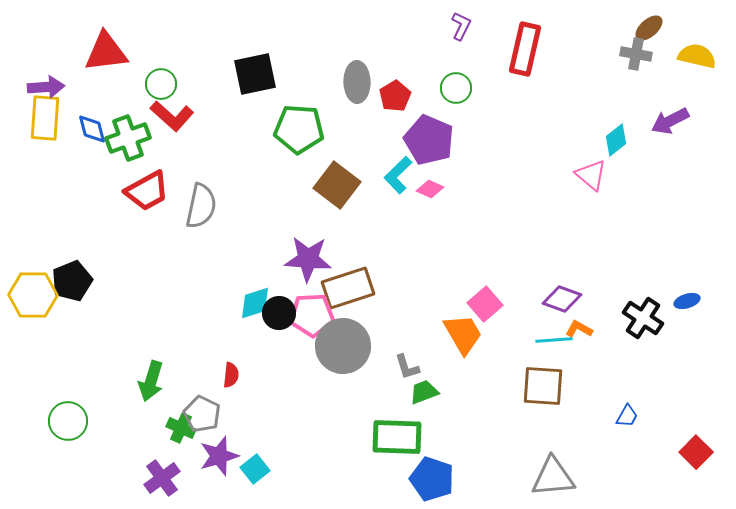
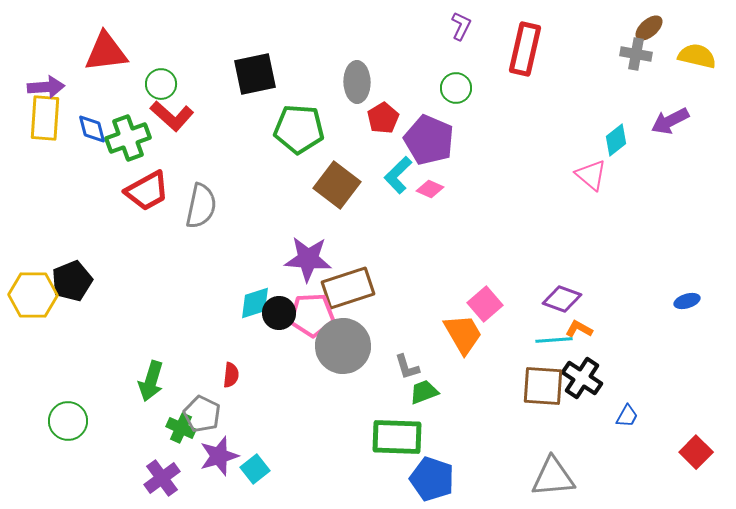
red pentagon at (395, 96): moved 12 px left, 22 px down
black cross at (643, 318): moved 61 px left, 60 px down
